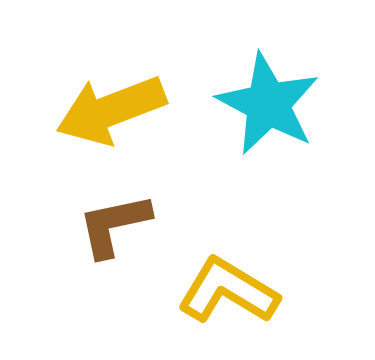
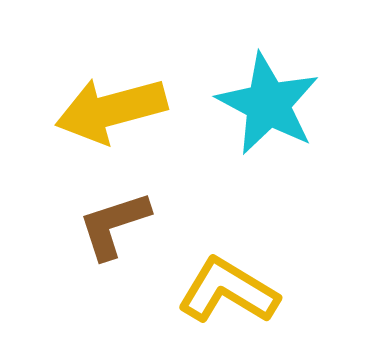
yellow arrow: rotated 6 degrees clockwise
brown L-shape: rotated 6 degrees counterclockwise
